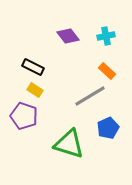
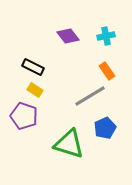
orange rectangle: rotated 12 degrees clockwise
blue pentagon: moved 3 px left
